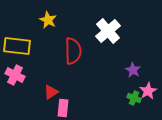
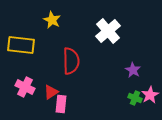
yellow star: moved 4 px right
yellow rectangle: moved 4 px right, 1 px up
red semicircle: moved 2 px left, 10 px down
pink cross: moved 10 px right, 12 px down
pink star: moved 2 px right, 4 px down
green cross: moved 1 px right
pink rectangle: moved 2 px left, 4 px up
